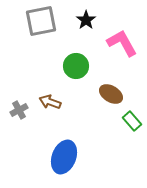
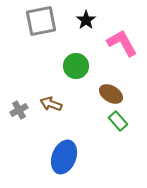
brown arrow: moved 1 px right, 2 px down
green rectangle: moved 14 px left
